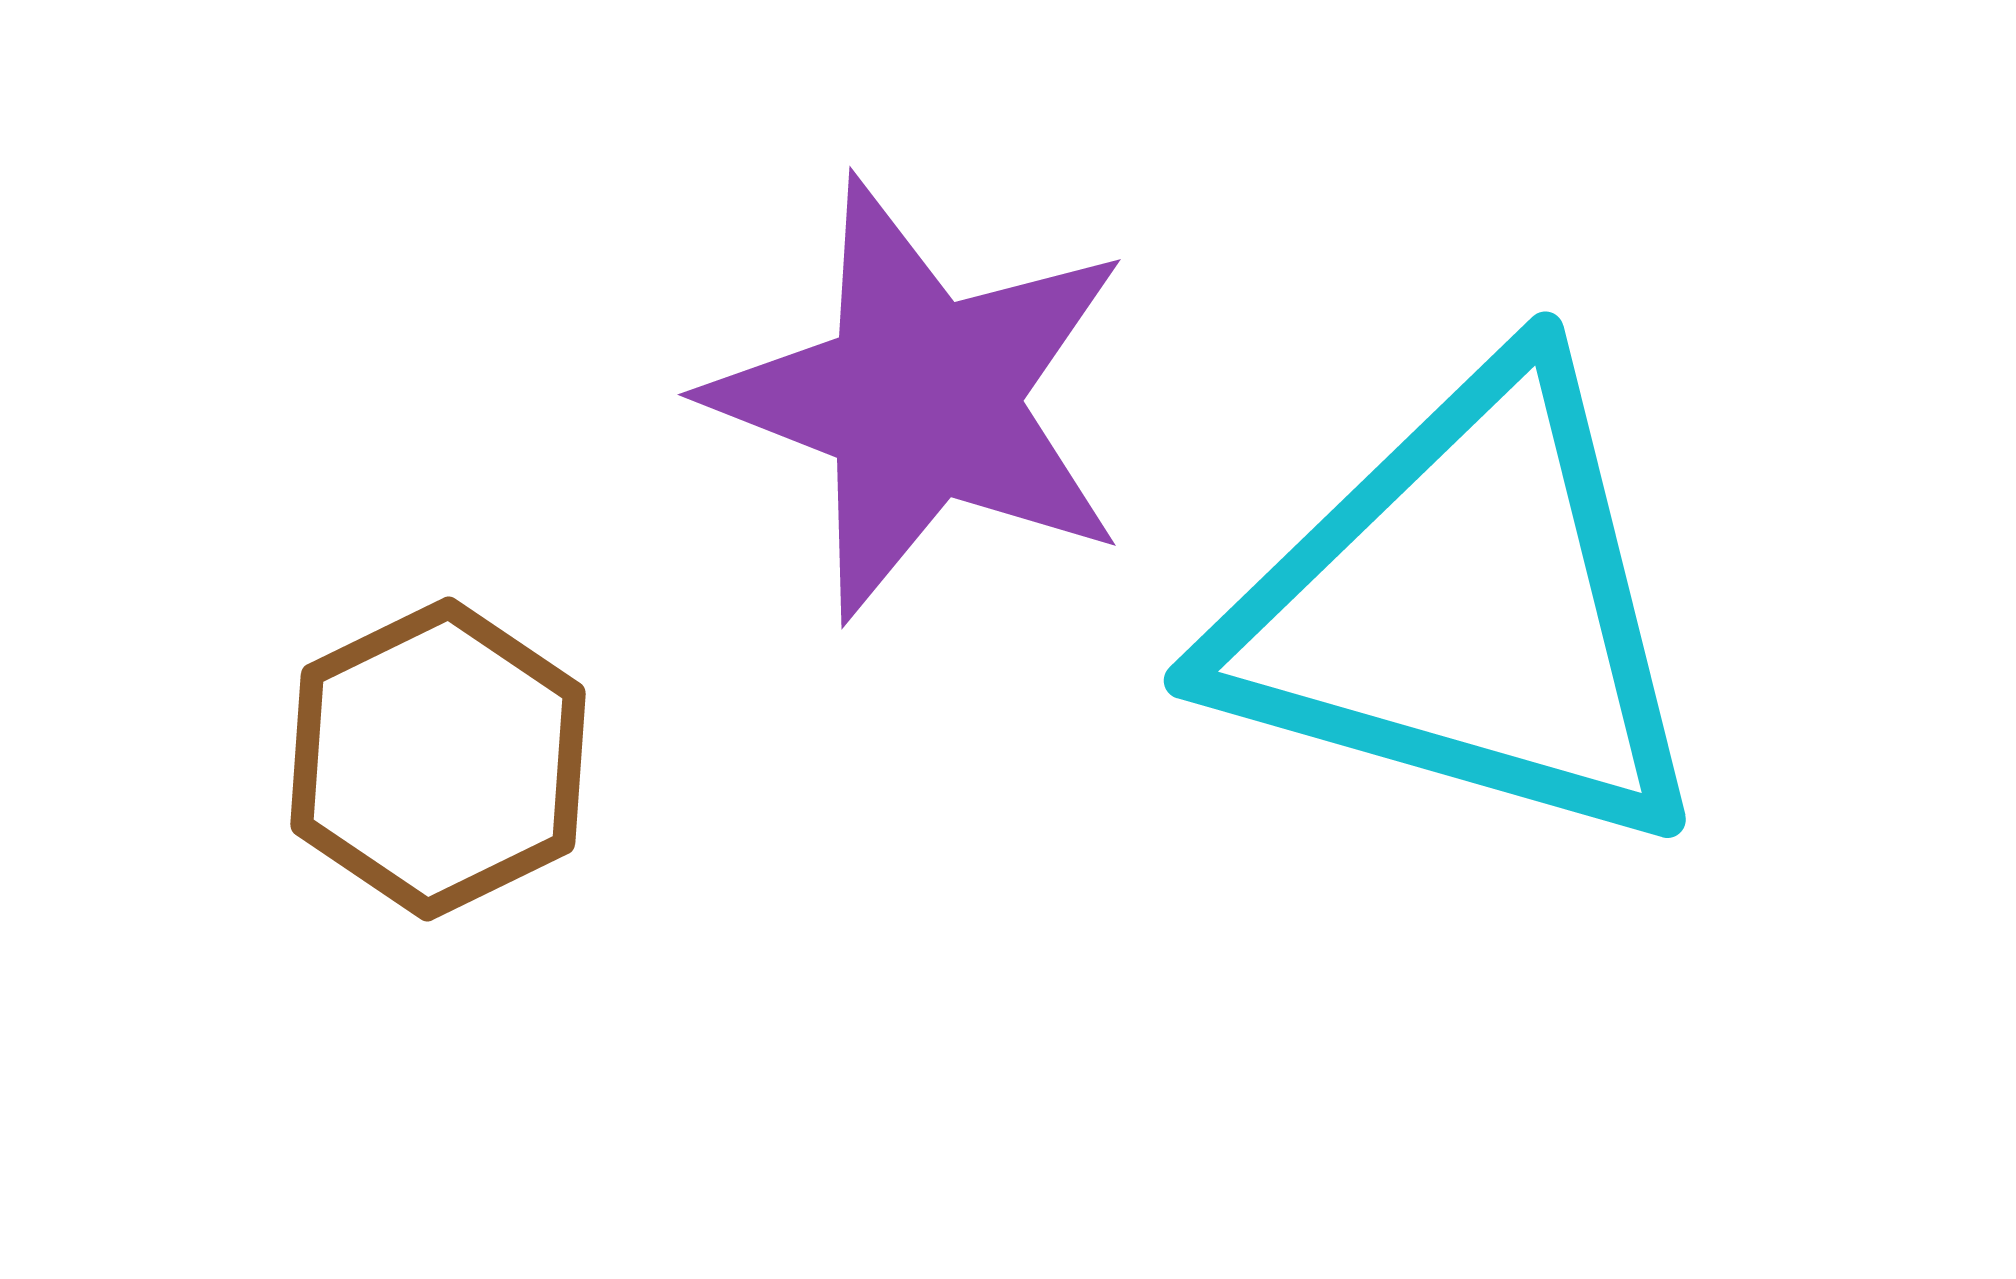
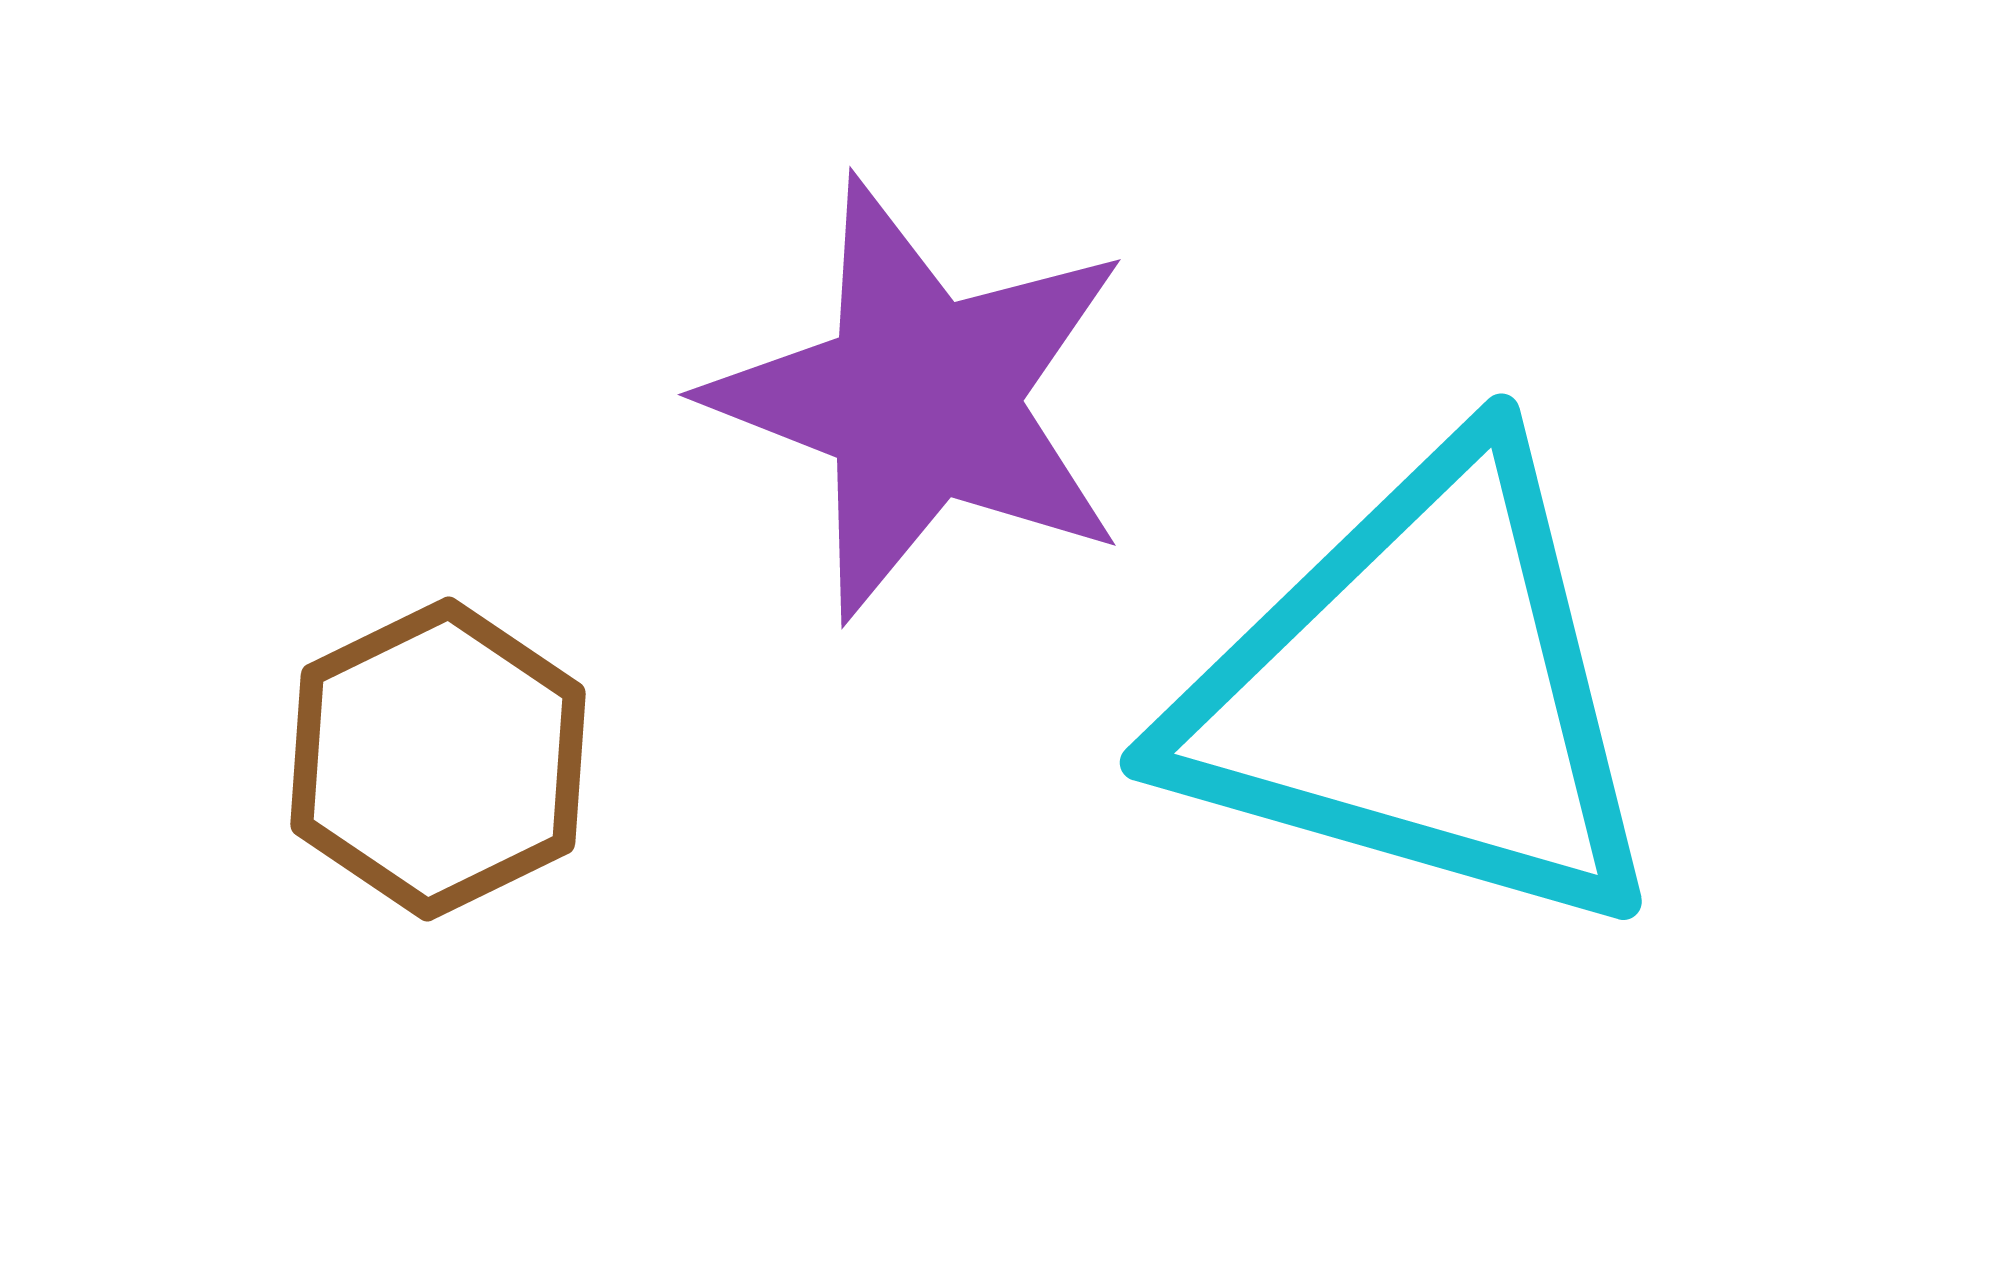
cyan triangle: moved 44 px left, 82 px down
